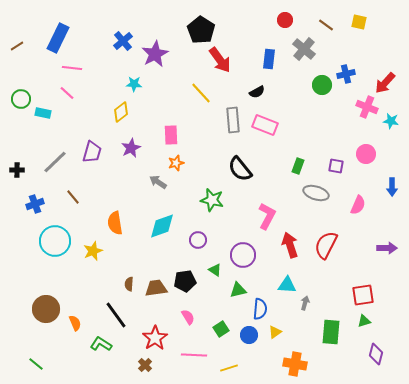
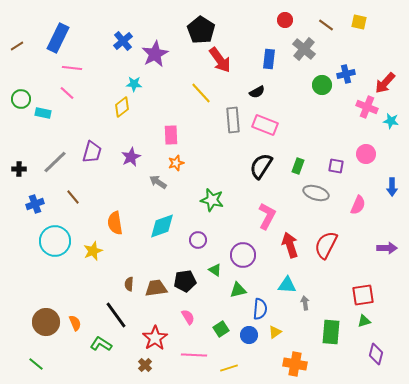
yellow diamond at (121, 112): moved 1 px right, 5 px up
purple star at (131, 148): moved 9 px down
black semicircle at (240, 169): moved 21 px right, 3 px up; rotated 72 degrees clockwise
black cross at (17, 170): moved 2 px right, 1 px up
gray arrow at (305, 303): rotated 24 degrees counterclockwise
brown circle at (46, 309): moved 13 px down
